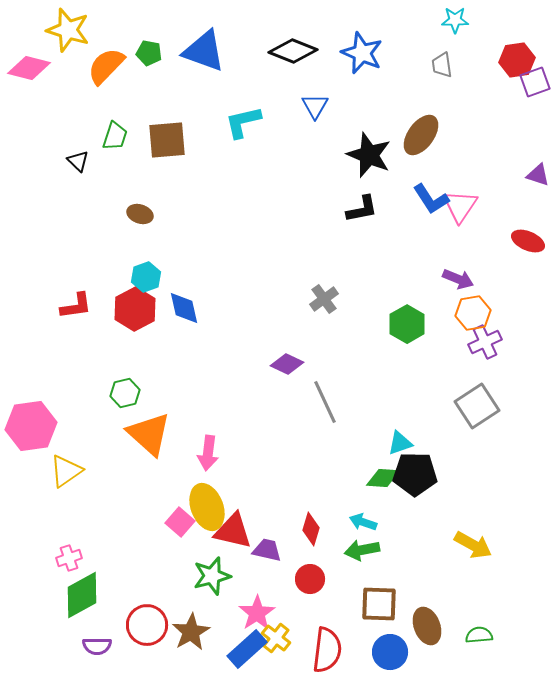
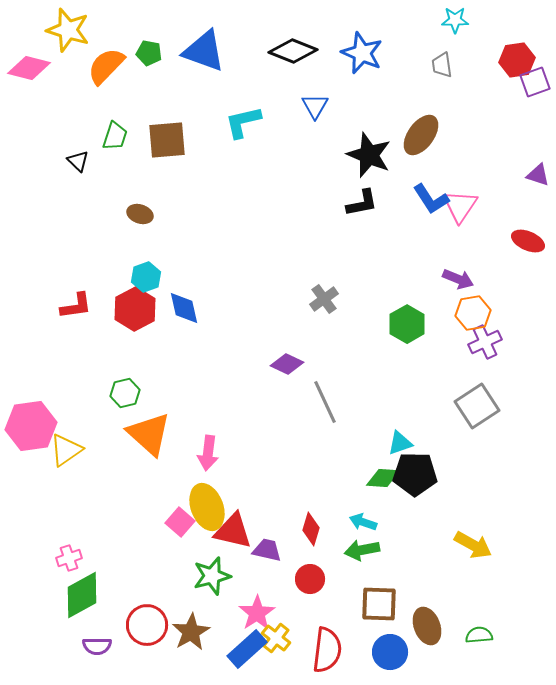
black L-shape at (362, 209): moved 6 px up
yellow triangle at (66, 471): moved 21 px up
